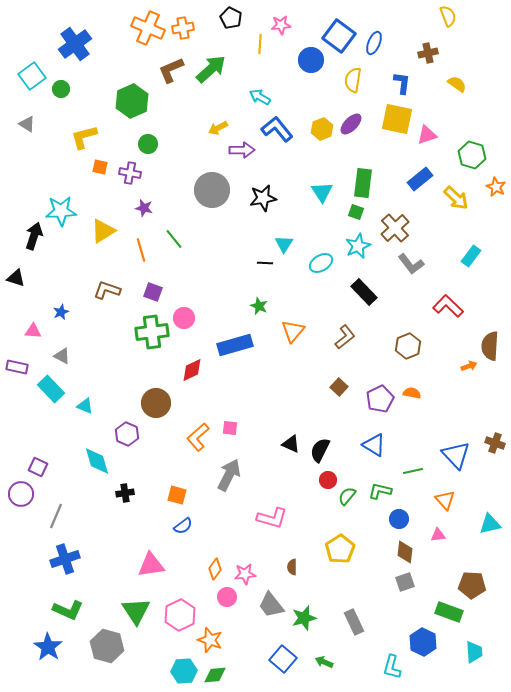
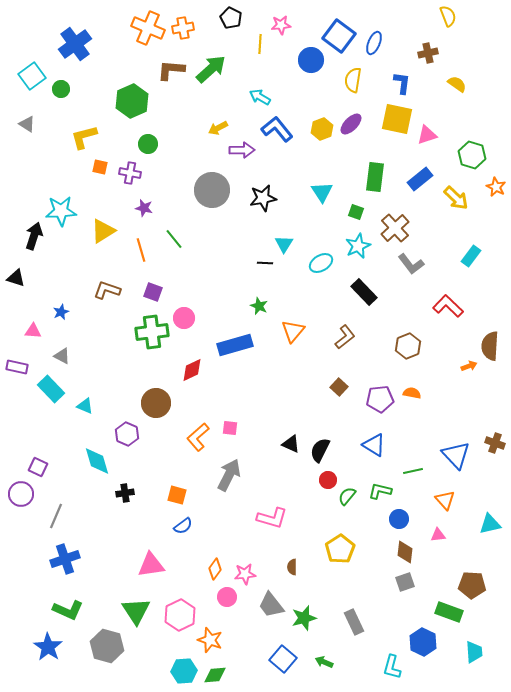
brown L-shape at (171, 70): rotated 28 degrees clockwise
green rectangle at (363, 183): moved 12 px right, 6 px up
purple pentagon at (380, 399): rotated 20 degrees clockwise
